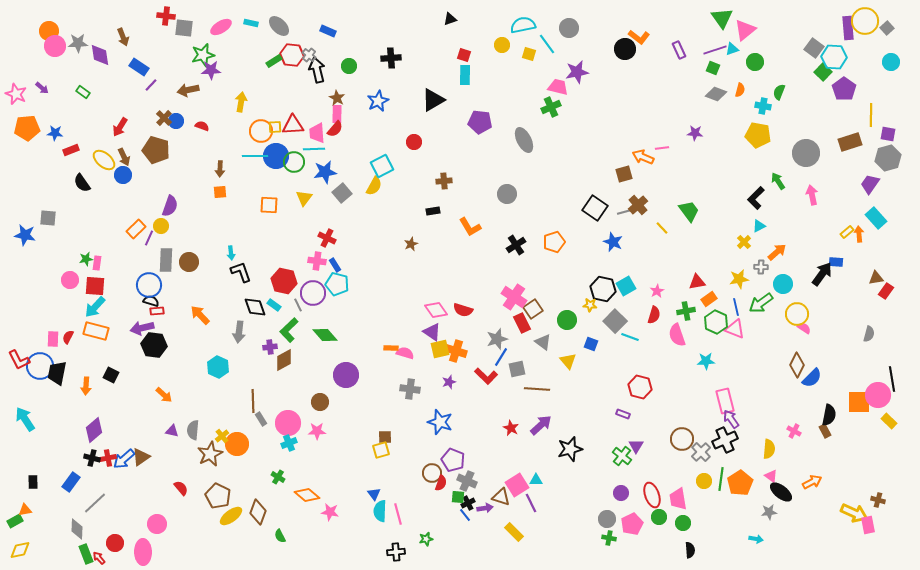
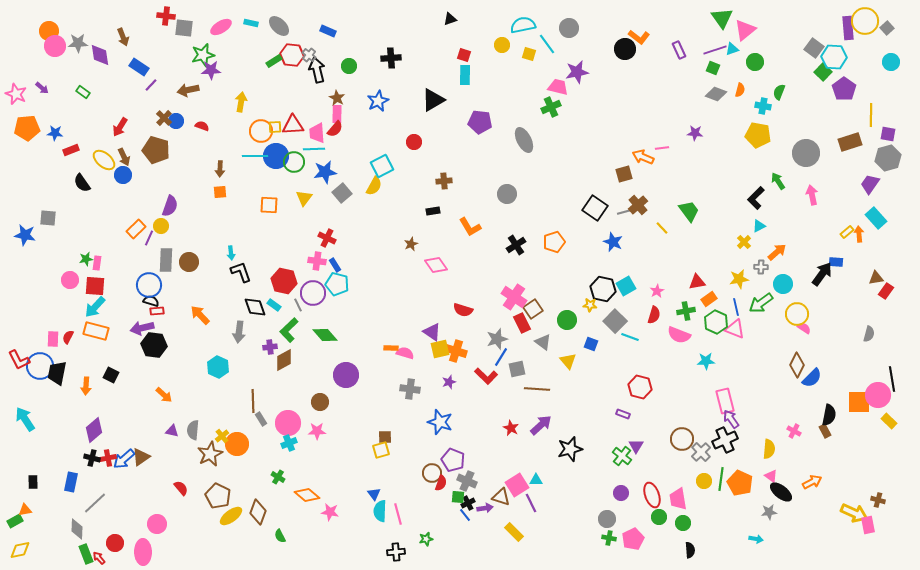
pink diamond at (436, 310): moved 45 px up
pink semicircle at (677, 335): moved 2 px right; rotated 50 degrees counterclockwise
blue rectangle at (71, 482): rotated 24 degrees counterclockwise
orange pentagon at (740, 483): rotated 15 degrees counterclockwise
pink pentagon at (632, 524): moved 1 px right, 15 px down
